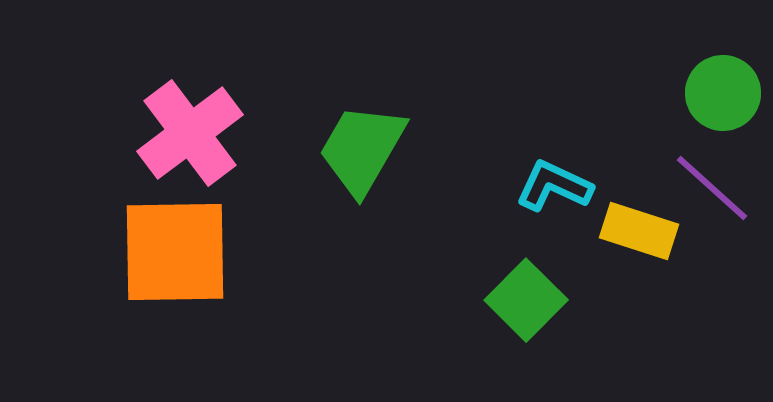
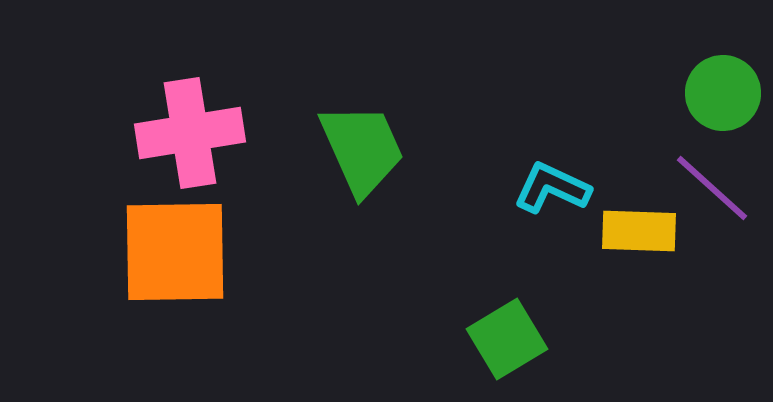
pink cross: rotated 28 degrees clockwise
green trapezoid: rotated 126 degrees clockwise
cyan L-shape: moved 2 px left, 2 px down
yellow rectangle: rotated 16 degrees counterclockwise
green square: moved 19 px left, 39 px down; rotated 14 degrees clockwise
